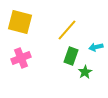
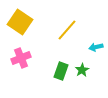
yellow square: rotated 20 degrees clockwise
green rectangle: moved 10 px left, 15 px down
green star: moved 3 px left, 2 px up
